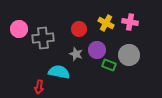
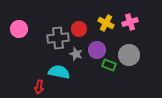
pink cross: rotated 28 degrees counterclockwise
gray cross: moved 15 px right
